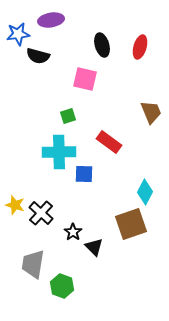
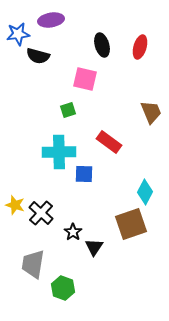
green square: moved 6 px up
black triangle: rotated 18 degrees clockwise
green hexagon: moved 1 px right, 2 px down
